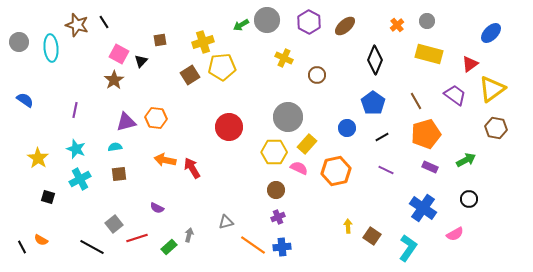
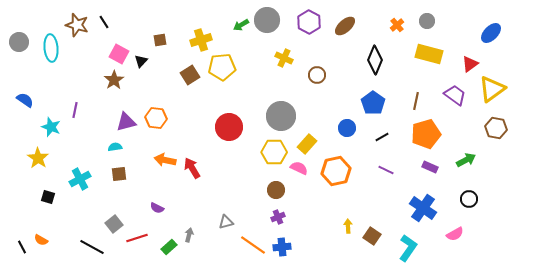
yellow cross at (203, 42): moved 2 px left, 2 px up
brown line at (416, 101): rotated 42 degrees clockwise
gray circle at (288, 117): moved 7 px left, 1 px up
cyan star at (76, 149): moved 25 px left, 22 px up
